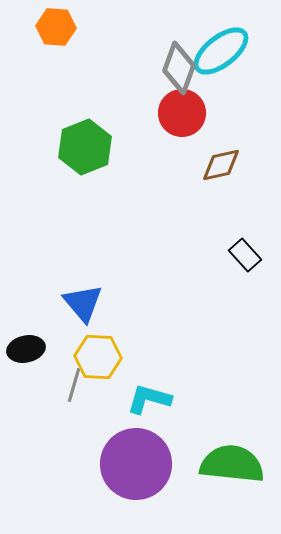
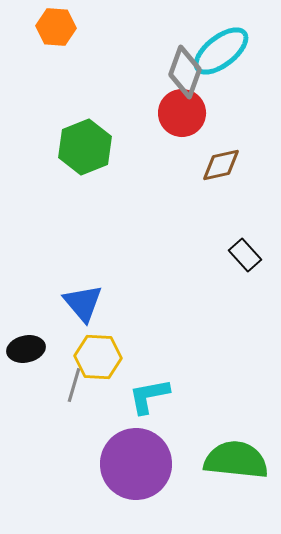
gray diamond: moved 6 px right, 4 px down
cyan L-shape: moved 3 px up; rotated 27 degrees counterclockwise
green semicircle: moved 4 px right, 4 px up
